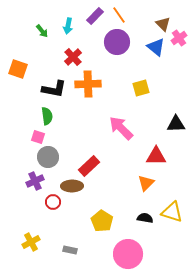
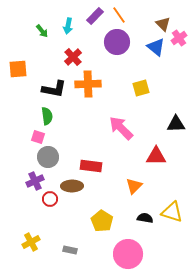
orange square: rotated 24 degrees counterclockwise
red rectangle: moved 2 px right; rotated 50 degrees clockwise
orange triangle: moved 12 px left, 3 px down
red circle: moved 3 px left, 3 px up
